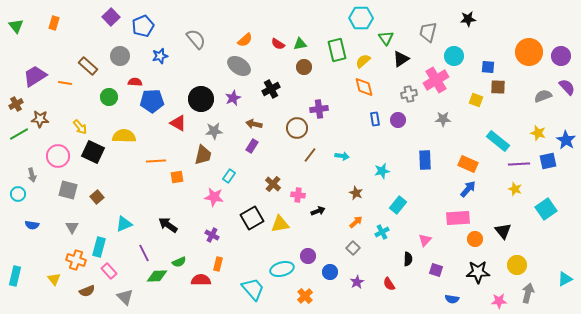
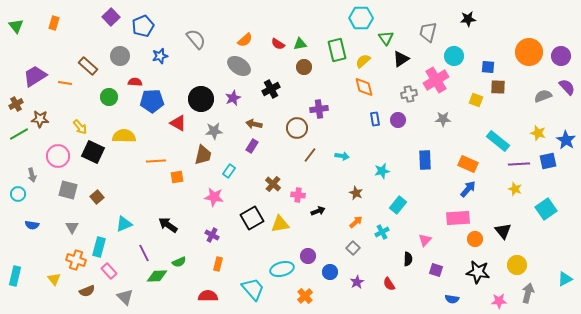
cyan rectangle at (229, 176): moved 5 px up
black star at (478, 272): rotated 10 degrees clockwise
red semicircle at (201, 280): moved 7 px right, 16 px down
